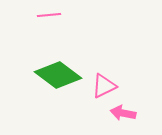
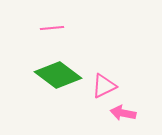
pink line: moved 3 px right, 13 px down
